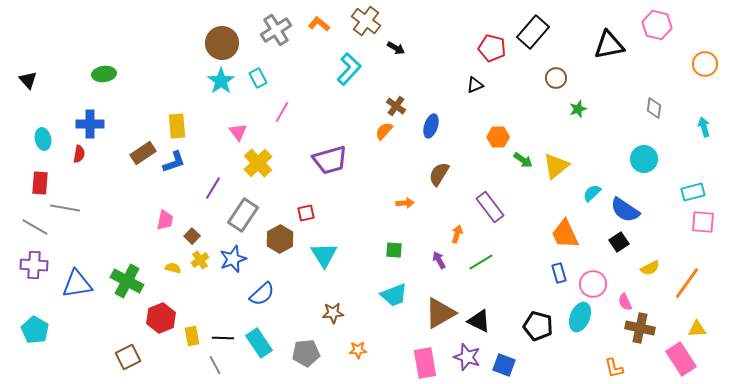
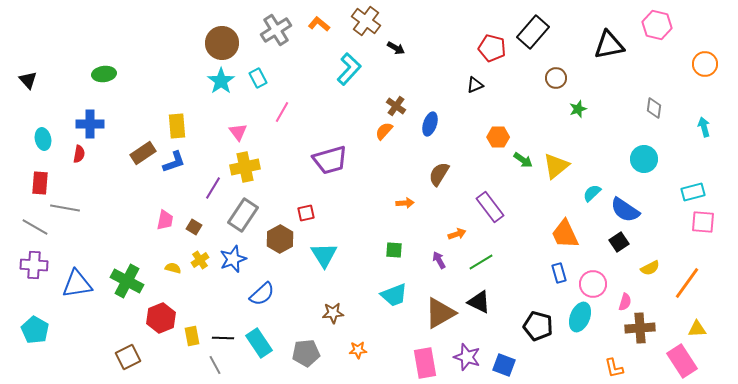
blue ellipse at (431, 126): moved 1 px left, 2 px up
yellow cross at (258, 163): moved 13 px left, 4 px down; rotated 32 degrees clockwise
orange arrow at (457, 234): rotated 54 degrees clockwise
brown square at (192, 236): moved 2 px right, 9 px up; rotated 14 degrees counterclockwise
pink semicircle at (625, 302): rotated 138 degrees counterclockwise
black triangle at (479, 321): moved 19 px up
brown cross at (640, 328): rotated 16 degrees counterclockwise
pink rectangle at (681, 359): moved 1 px right, 2 px down
